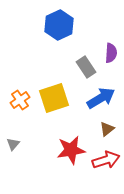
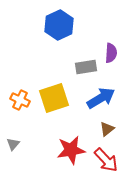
gray rectangle: rotated 65 degrees counterclockwise
orange cross: rotated 30 degrees counterclockwise
red arrow: rotated 64 degrees clockwise
